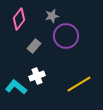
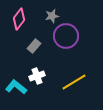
yellow line: moved 5 px left, 2 px up
